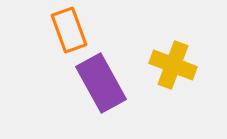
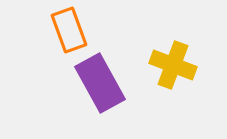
purple rectangle: moved 1 px left
